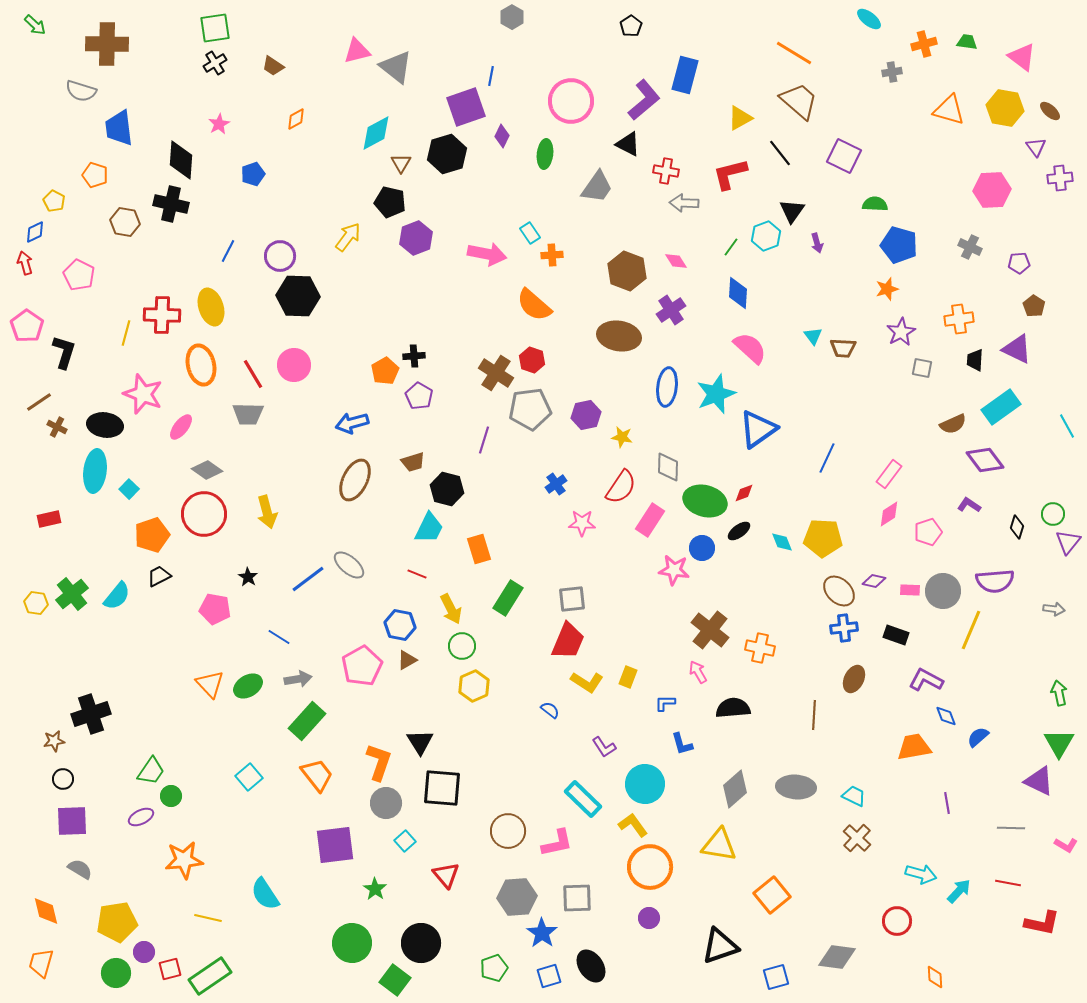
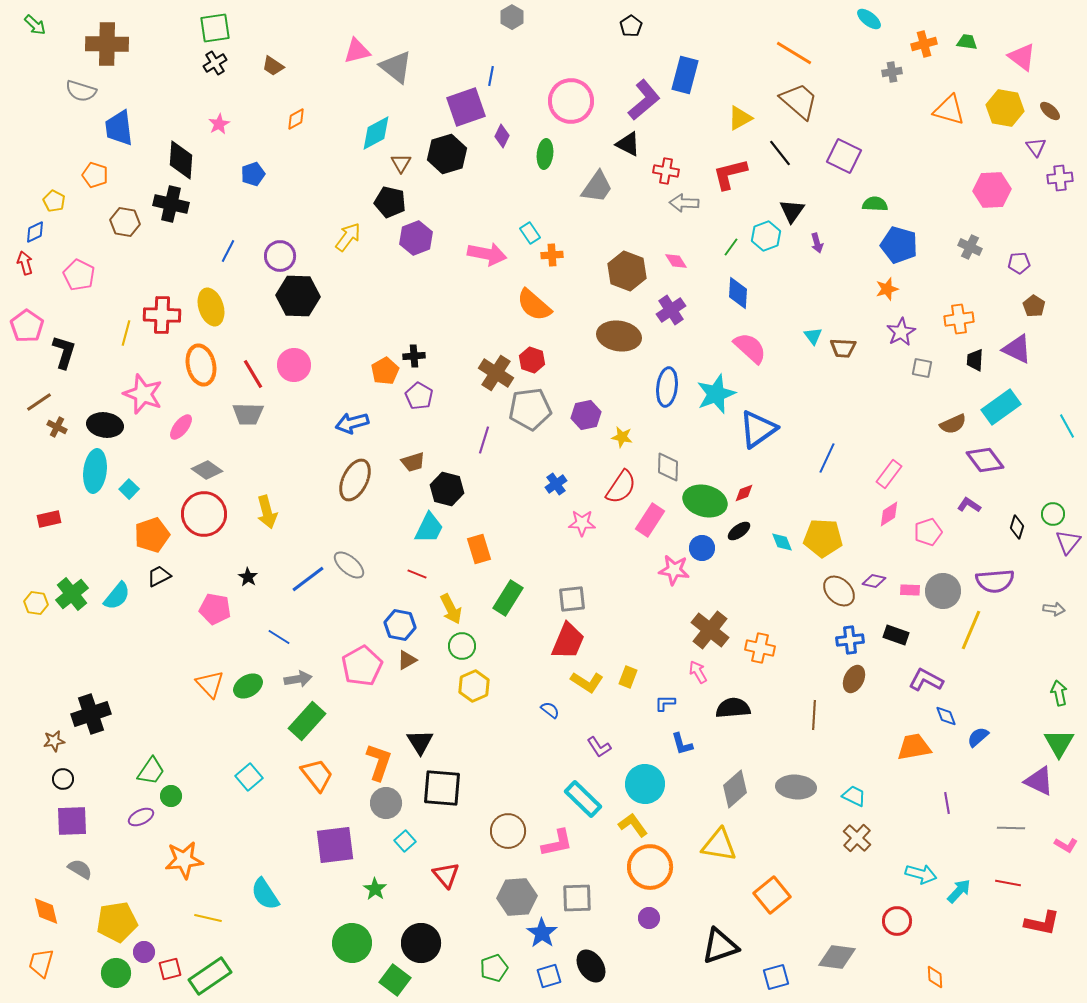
blue cross at (844, 628): moved 6 px right, 12 px down
purple L-shape at (604, 747): moved 5 px left
